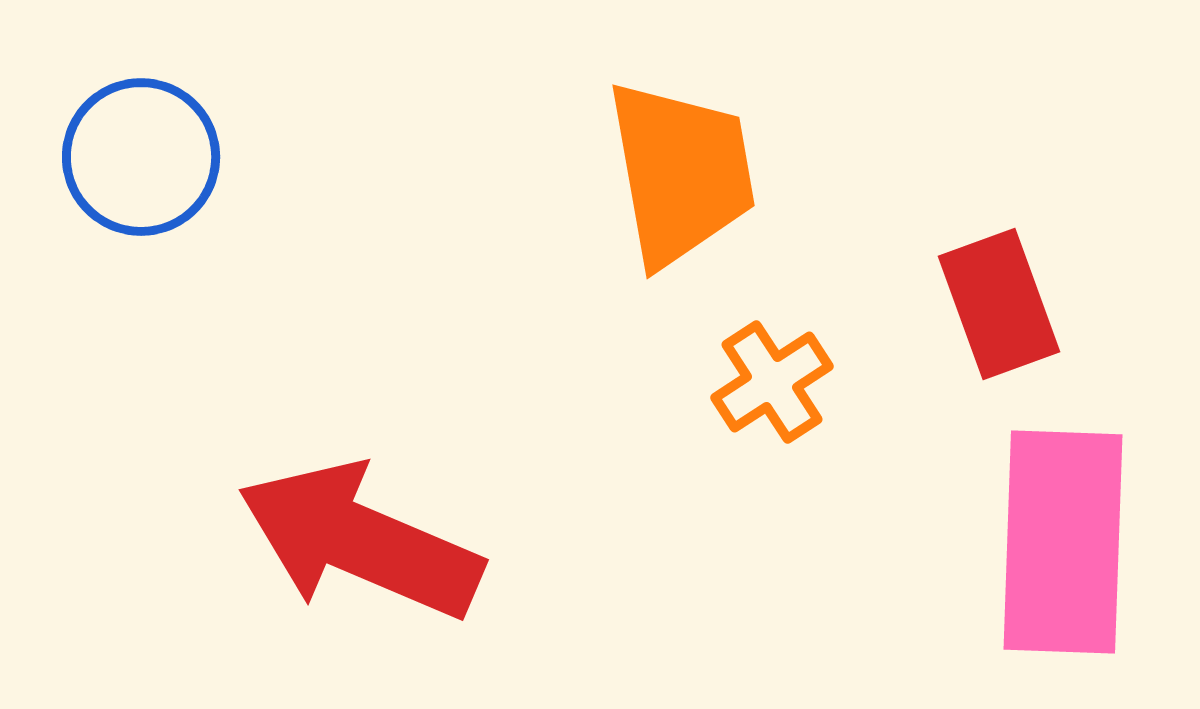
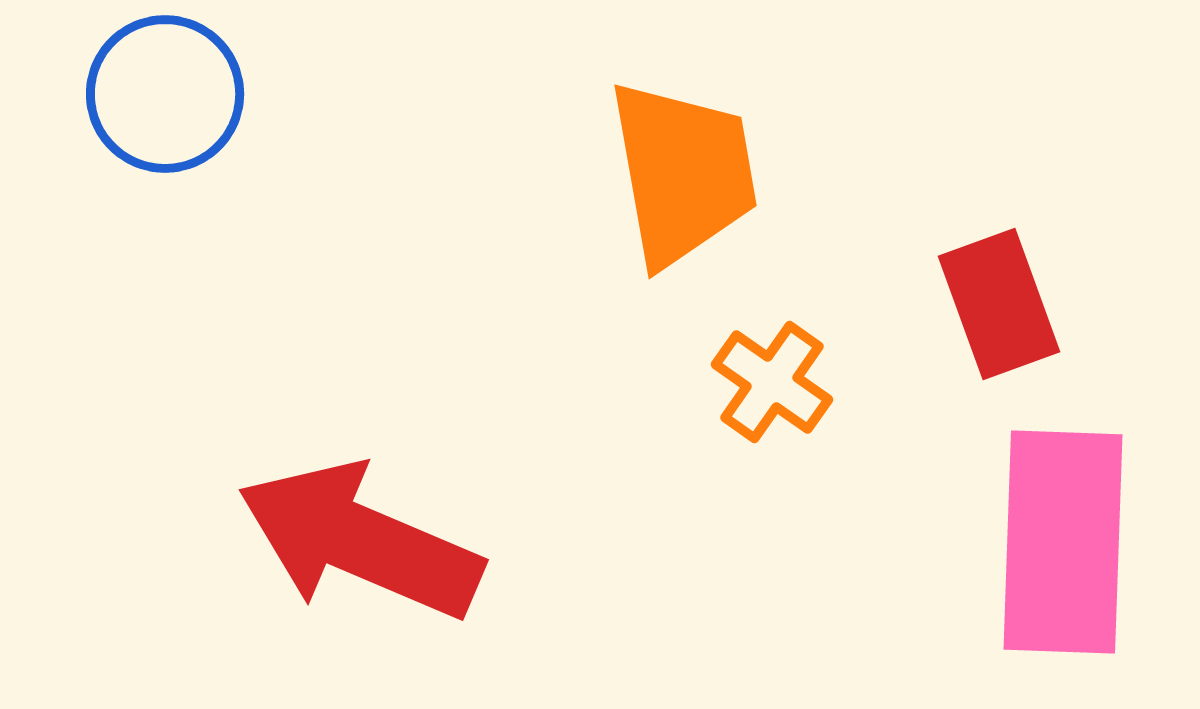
blue circle: moved 24 px right, 63 px up
orange trapezoid: moved 2 px right
orange cross: rotated 22 degrees counterclockwise
